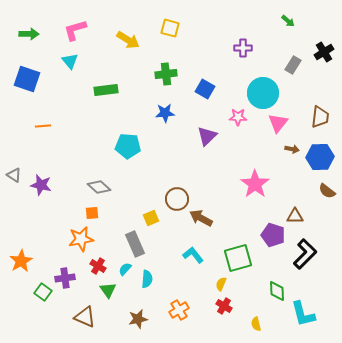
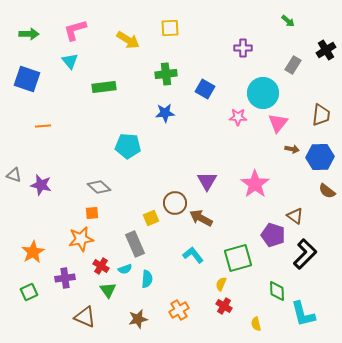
yellow square at (170, 28): rotated 18 degrees counterclockwise
black cross at (324, 52): moved 2 px right, 2 px up
green rectangle at (106, 90): moved 2 px left, 3 px up
brown trapezoid at (320, 117): moved 1 px right, 2 px up
purple triangle at (207, 136): moved 45 px down; rotated 15 degrees counterclockwise
gray triangle at (14, 175): rotated 14 degrees counterclockwise
brown circle at (177, 199): moved 2 px left, 4 px down
brown triangle at (295, 216): rotated 36 degrees clockwise
orange star at (21, 261): moved 12 px right, 9 px up
red cross at (98, 266): moved 3 px right
cyan semicircle at (125, 269): rotated 152 degrees counterclockwise
green square at (43, 292): moved 14 px left; rotated 30 degrees clockwise
